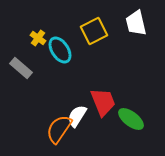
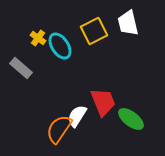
white trapezoid: moved 8 px left
cyan ellipse: moved 4 px up
